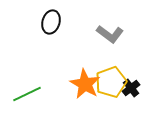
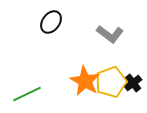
black ellipse: rotated 20 degrees clockwise
orange star: moved 3 px up
black cross: moved 2 px right, 5 px up
